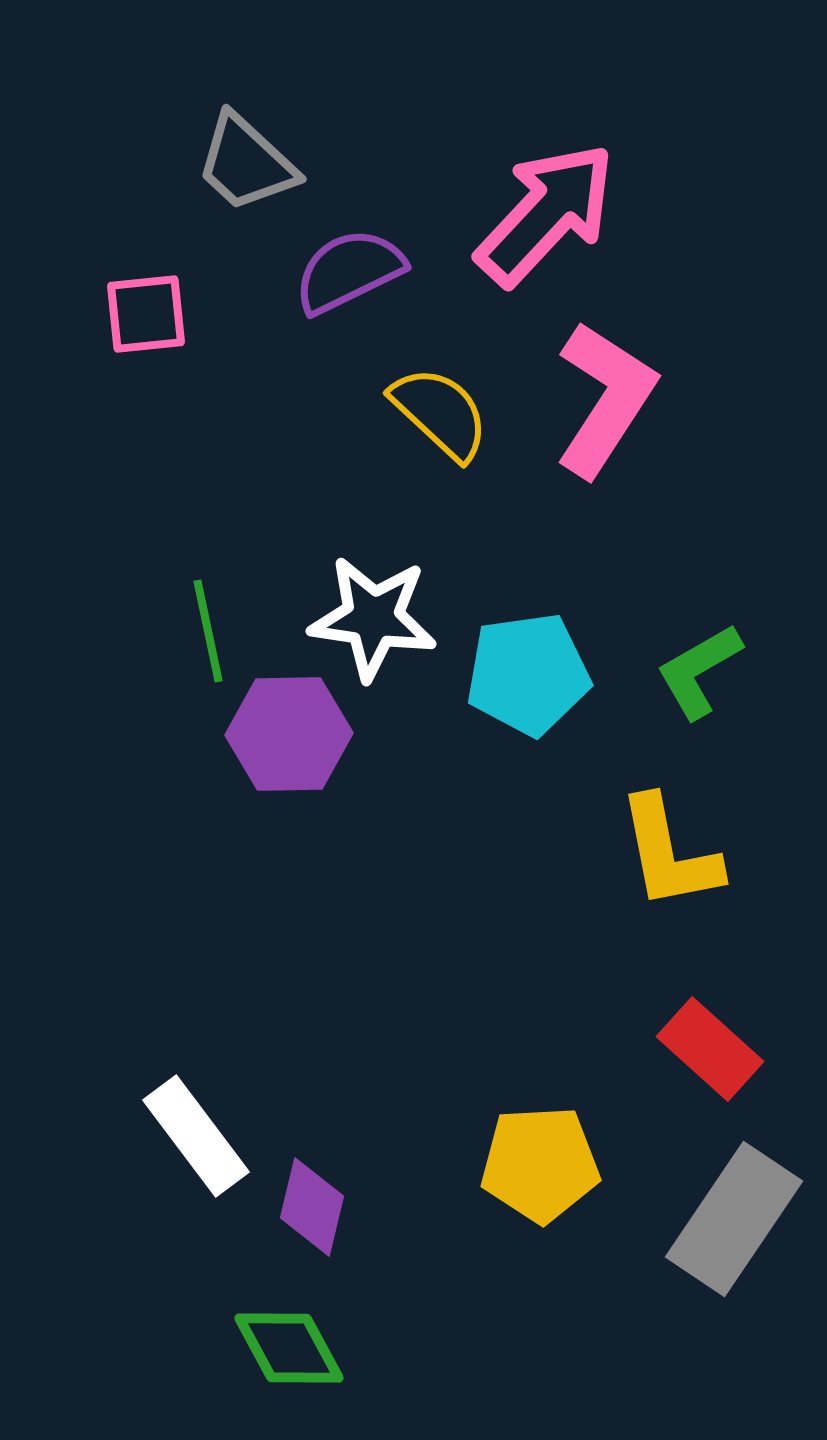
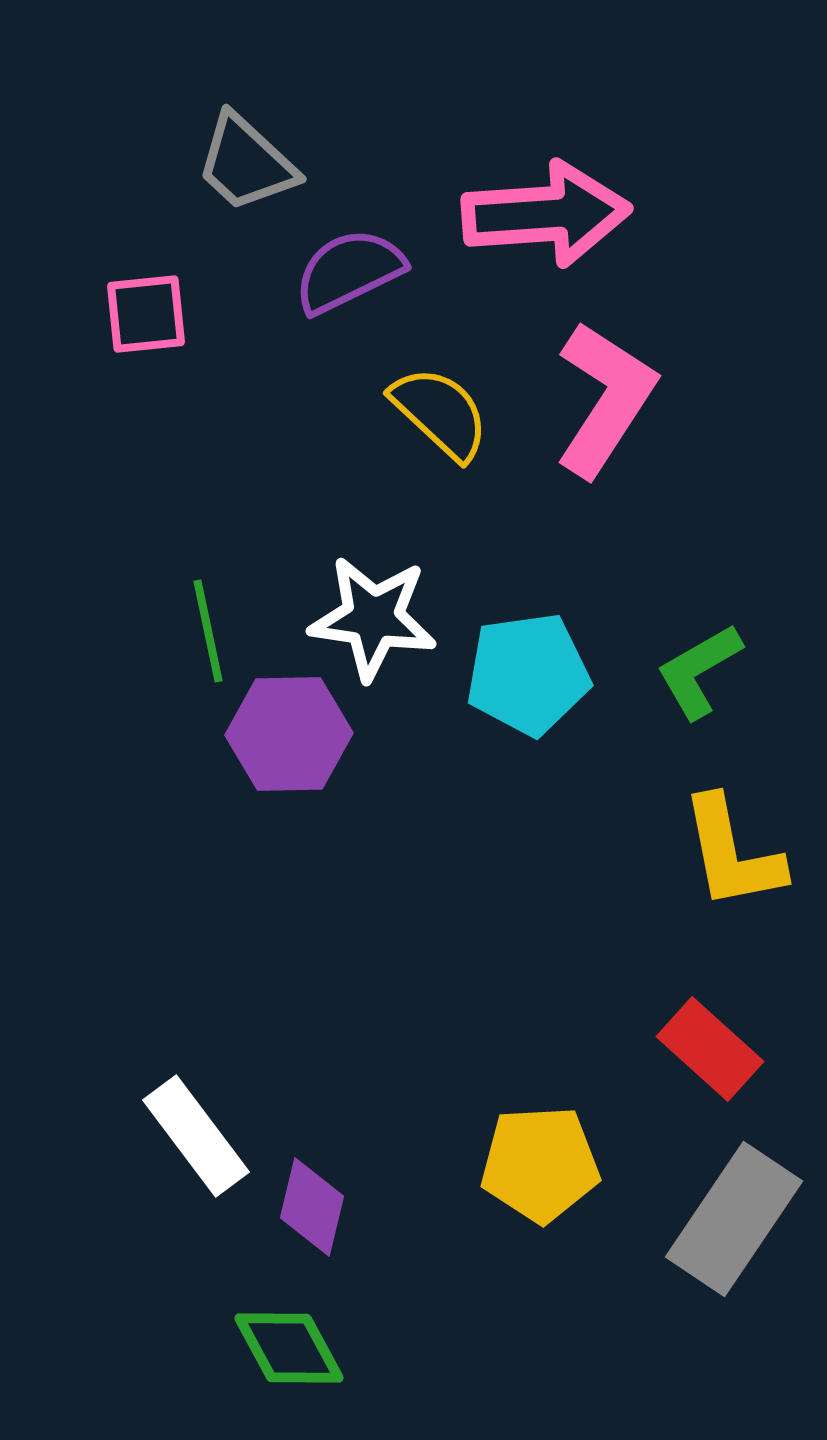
pink arrow: rotated 43 degrees clockwise
yellow L-shape: moved 63 px right
